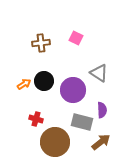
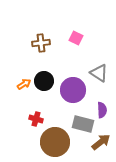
gray rectangle: moved 1 px right, 2 px down
